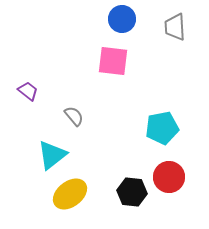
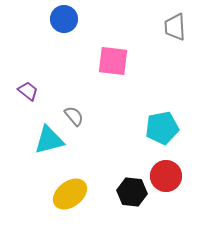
blue circle: moved 58 px left
cyan triangle: moved 3 px left, 15 px up; rotated 24 degrees clockwise
red circle: moved 3 px left, 1 px up
